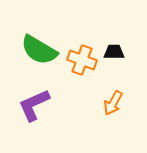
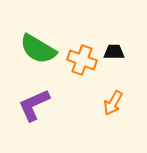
green semicircle: moved 1 px left, 1 px up
